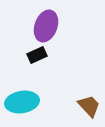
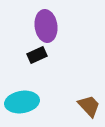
purple ellipse: rotated 28 degrees counterclockwise
